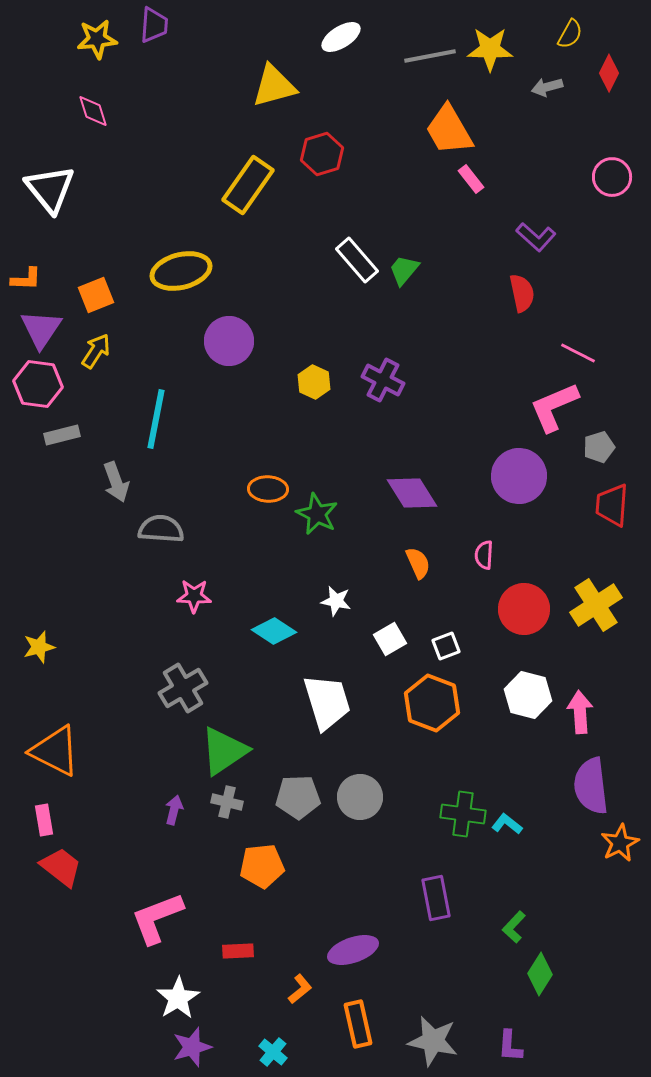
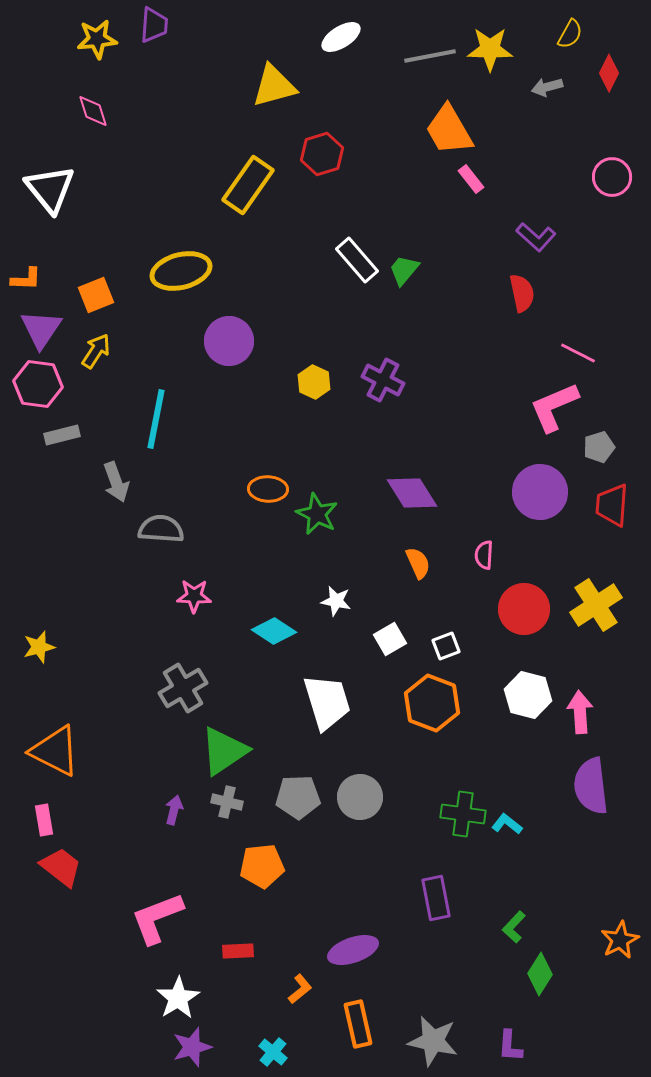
purple circle at (519, 476): moved 21 px right, 16 px down
orange star at (620, 843): moved 97 px down
